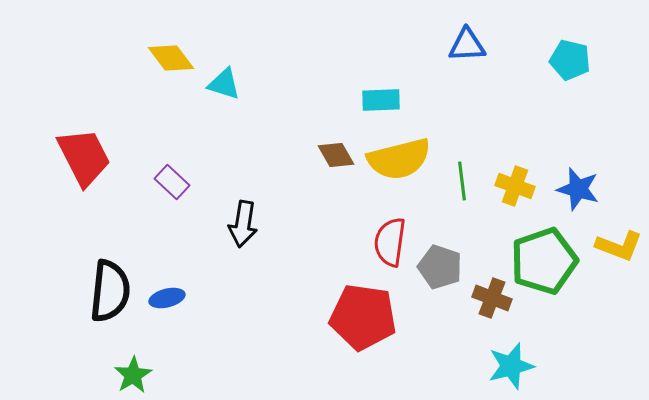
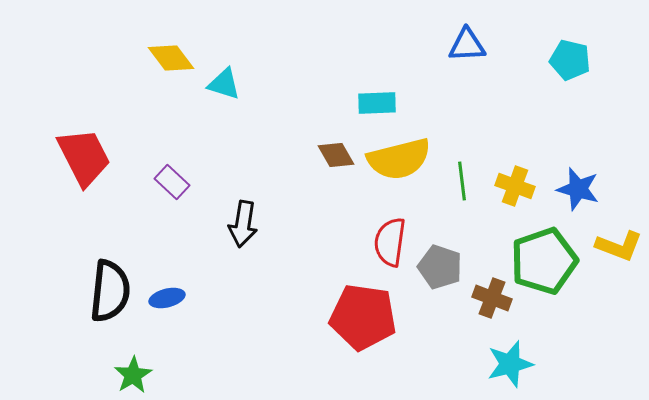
cyan rectangle: moved 4 px left, 3 px down
cyan star: moved 1 px left, 2 px up
